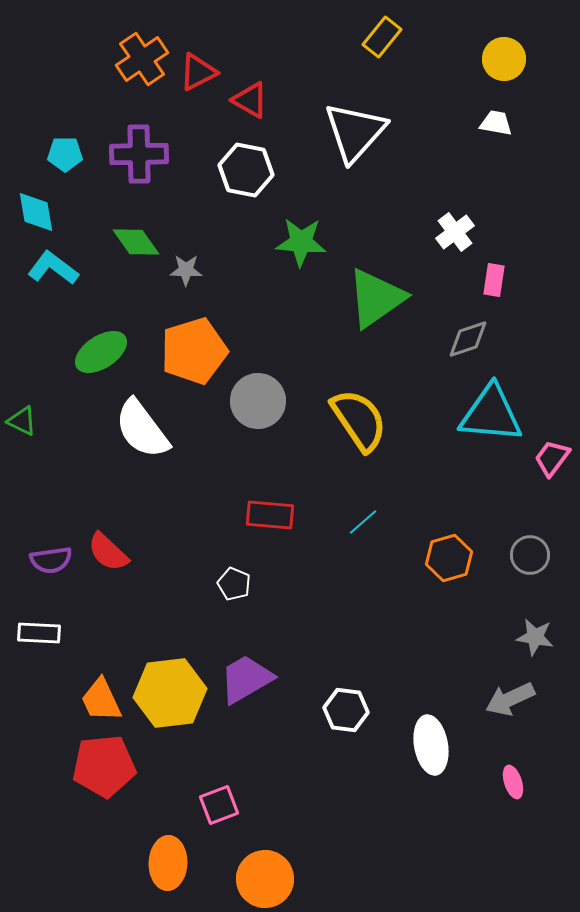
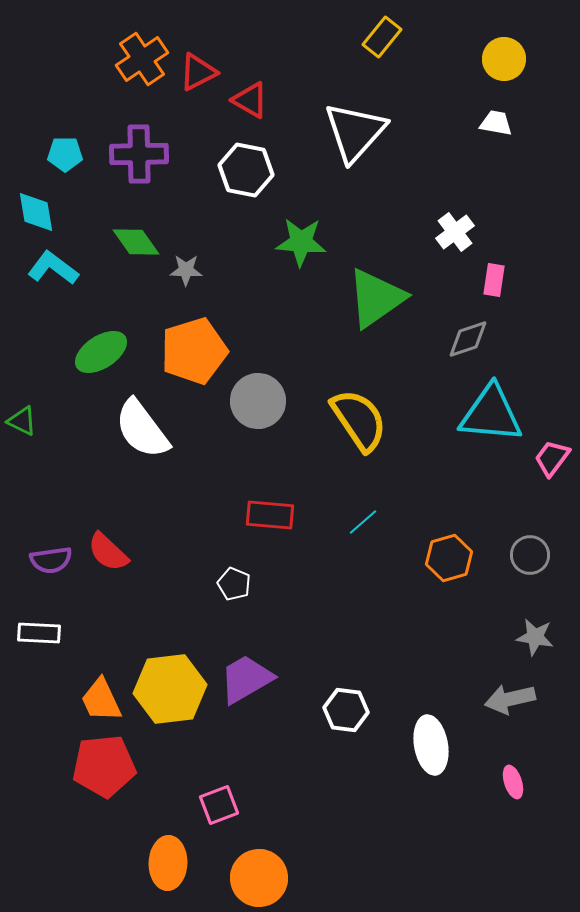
yellow hexagon at (170, 693): moved 4 px up
gray arrow at (510, 699): rotated 12 degrees clockwise
orange circle at (265, 879): moved 6 px left, 1 px up
